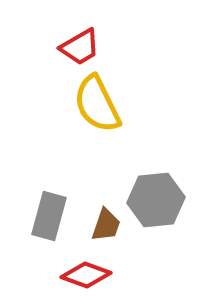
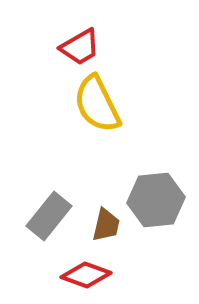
gray rectangle: rotated 24 degrees clockwise
brown trapezoid: rotated 6 degrees counterclockwise
